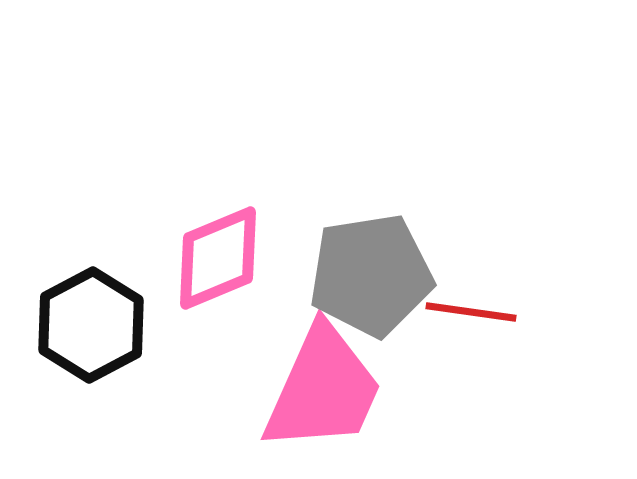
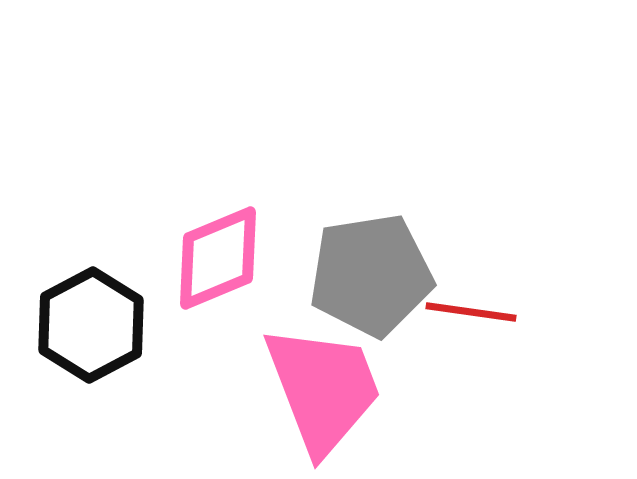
pink trapezoid: rotated 45 degrees counterclockwise
